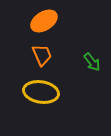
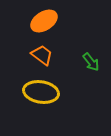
orange trapezoid: rotated 30 degrees counterclockwise
green arrow: moved 1 px left
